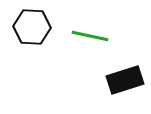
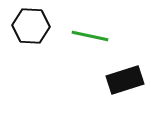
black hexagon: moved 1 px left, 1 px up
